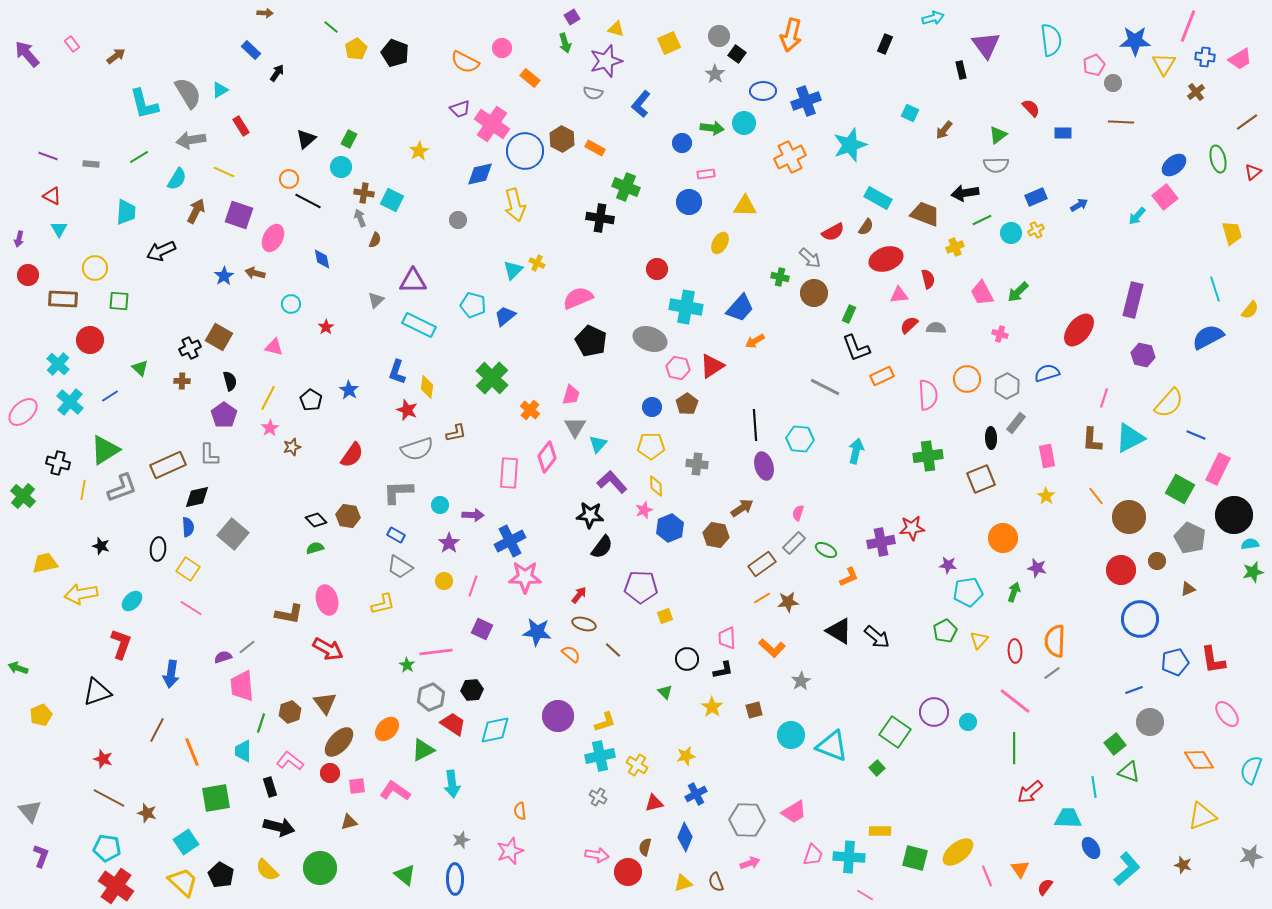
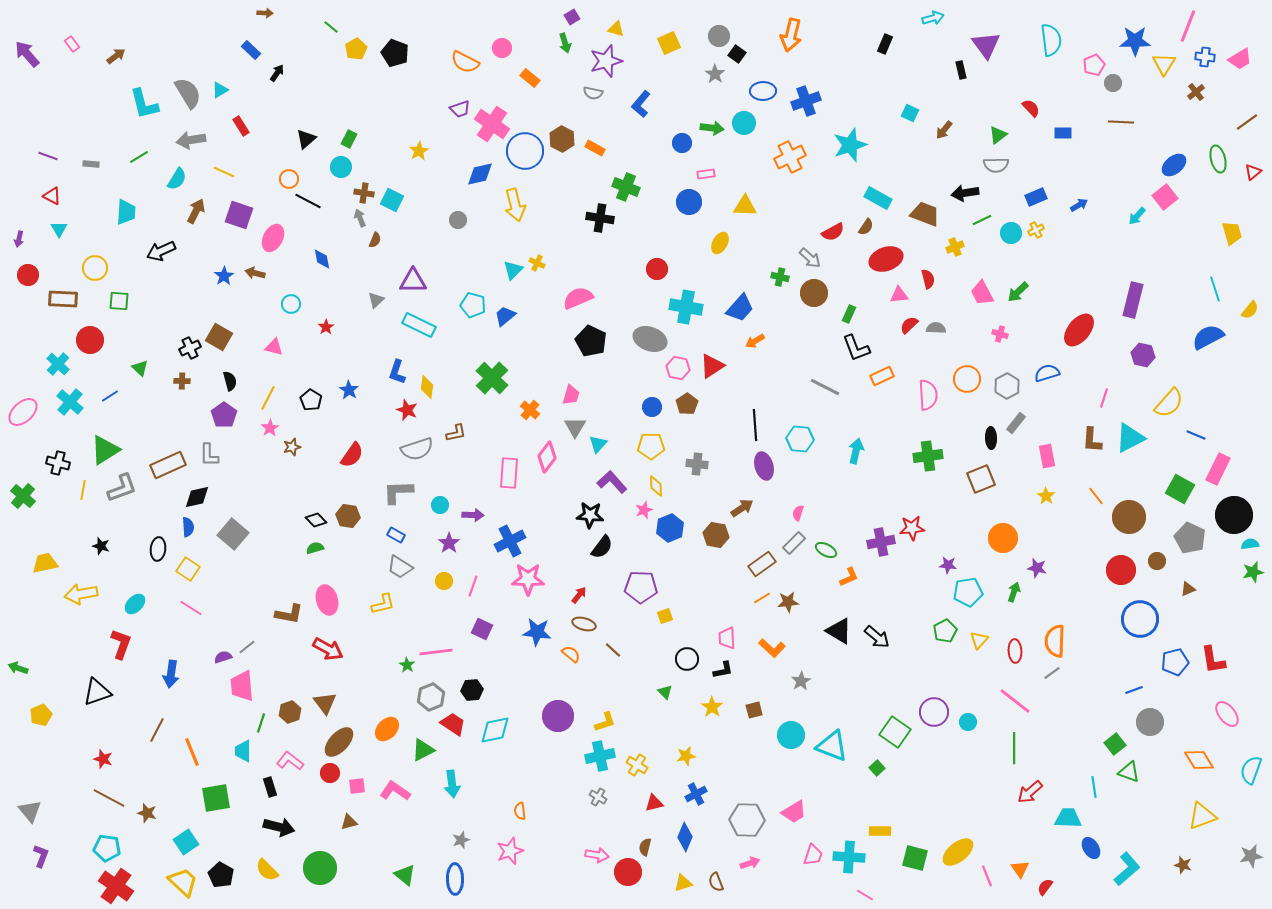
pink star at (525, 577): moved 3 px right, 2 px down
cyan ellipse at (132, 601): moved 3 px right, 3 px down
